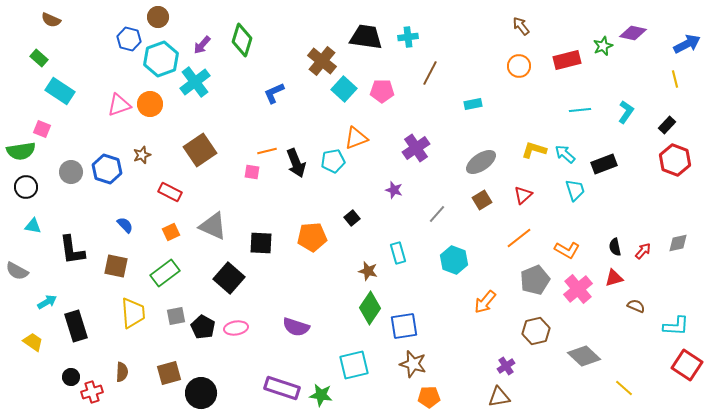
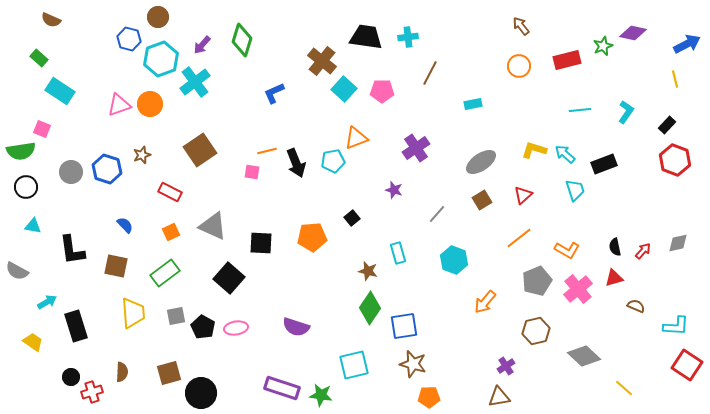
gray pentagon at (535, 280): moved 2 px right, 1 px down
